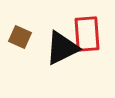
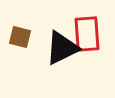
brown square: rotated 10 degrees counterclockwise
